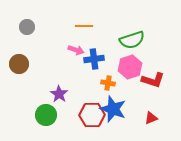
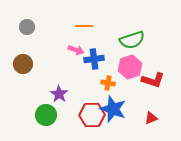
brown circle: moved 4 px right
